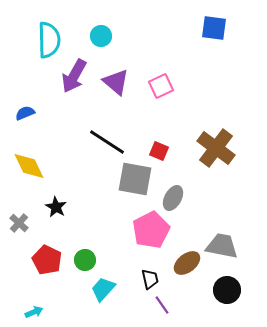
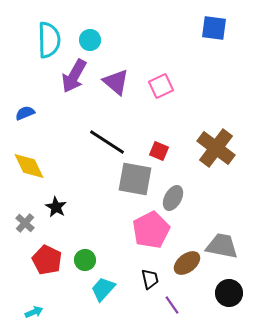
cyan circle: moved 11 px left, 4 px down
gray cross: moved 6 px right
black circle: moved 2 px right, 3 px down
purple line: moved 10 px right
